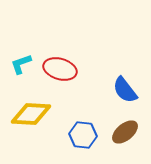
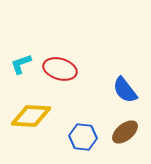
yellow diamond: moved 2 px down
blue hexagon: moved 2 px down
